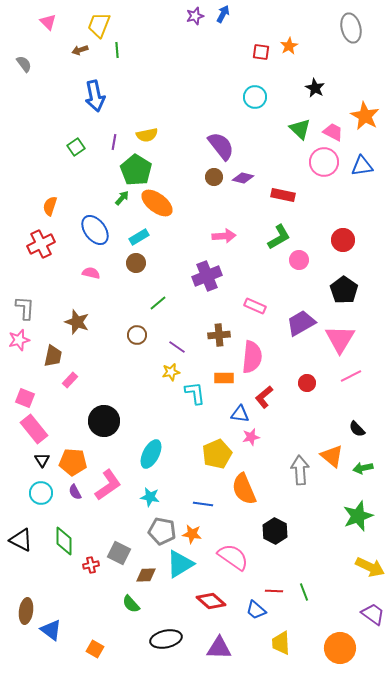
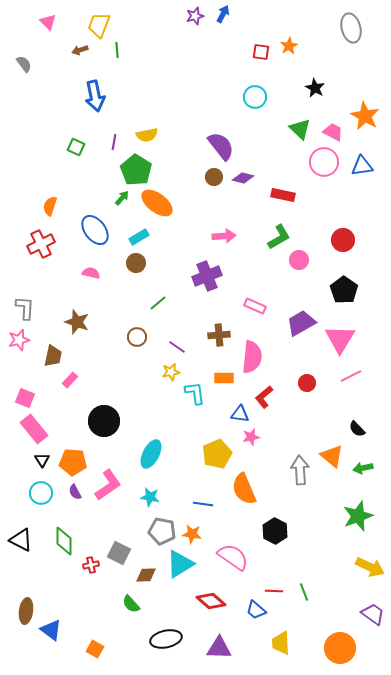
green square at (76, 147): rotated 30 degrees counterclockwise
brown circle at (137, 335): moved 2 px down
